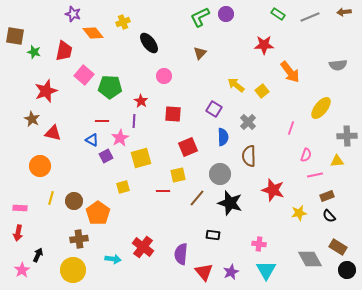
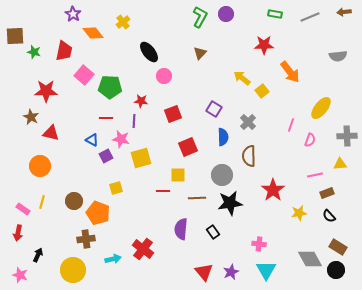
purple star at (73, 14): rotated 14 degrees clockwise
green rectangle at (278, 14): moved 3 px left; rotated 24 degrees counterclockwise
green L-shape at (200, 17): rotated 145 degrees clockwise
yellow cross at (123, 22): rotated 16 degrees counterclockwise
brown square at (15, 36): rotated 12 degrees counterclockwise
black ellipse at (149, 43): moved 9 px down
gray semicircle at (338, 65): moved 9 px up
yellow arrow at (236, 85): moved 6 px right, 7 px up
red star at (46, 91): rotated 20 degrees clockwise
red star at (141, 101): rotated 24 degrees counterclockwise
red square at (173, 114): rotated 24 degrees counterclockwise
brown star at (32, 119): moved 1 px left, 2 px up
red line at (102, 121): moved 4 px right, 3 px up
pink line at (291, 128): moved 3 px up
red triangle at (53, 133): moved 2 px left
pink star at (120, 138): moved 1 px right, 1 px down; rotated 30 degrees counterclockwise
pink semicircle at (306, 155): moved 4 px right, 15 px up
yellow triangle at (337, 161): moved 3 px right, 3 px down
gray circle at (220, 174): moved 2 px right, 1 px down
yellow square at (178, 175): rotated 14 degrees clockwise
yellow square at (123, 187): moved 7 px left, 1 px down
red star at (273, 190): rotated 20 degrees clockwise
brown rectangle at (327, 196): moved 3 px up
yellow line at (51, 198): moved 9 px left, 4 px down
brown line at (197, 198): rotated 48 degrees clockwise
black star at (230, 203): rotated 25 degrees counterclockwise
pink rectangle at (20, 208): moved 3 px right, 1 px down; rotated 32 degrees clockwise
orange pentagon at (98, 213): rotated 15 degrees counterclockwise
black rectangle at (213, 235): moved 3 px up; rotated 48 degrees clockwise
brown cross at (79, 239): moved 7 px right
red cross at (143, 247): moved 2 px down
purple semicircle at (181, 254): moved 25 px up
cyan arrow at (113, 259): rotated 21 degrees counterclockwise
pink star at (22, 270): moved 2 px left, 5 px down; rotated 21 degrees counterclockwise
black circle at (347, 270): moved 11 px left
